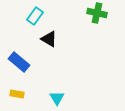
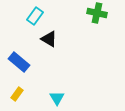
yellow rectangle: rotated 64 degrees counterclockwise
